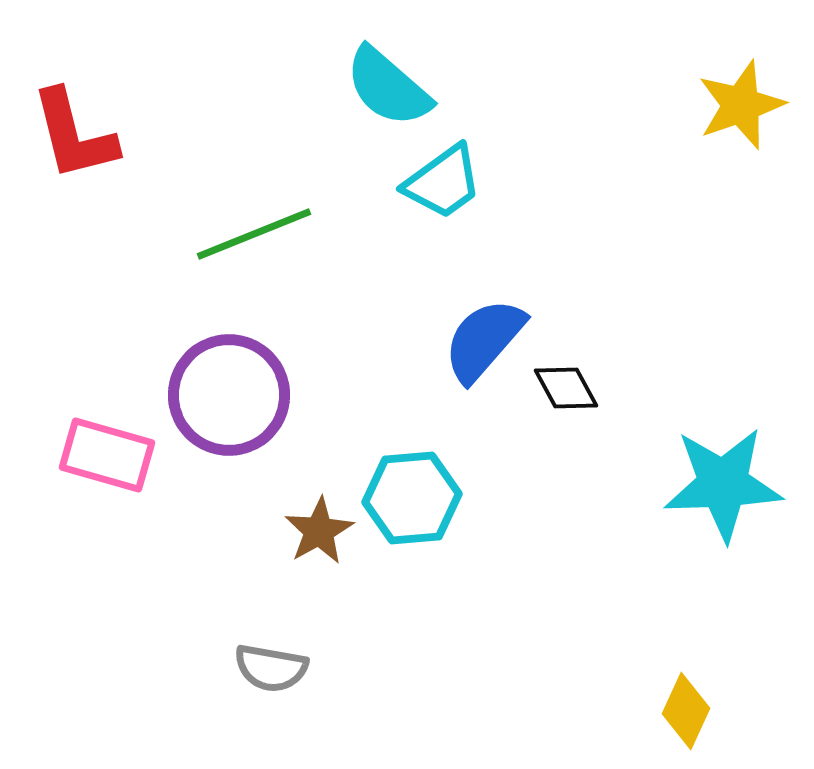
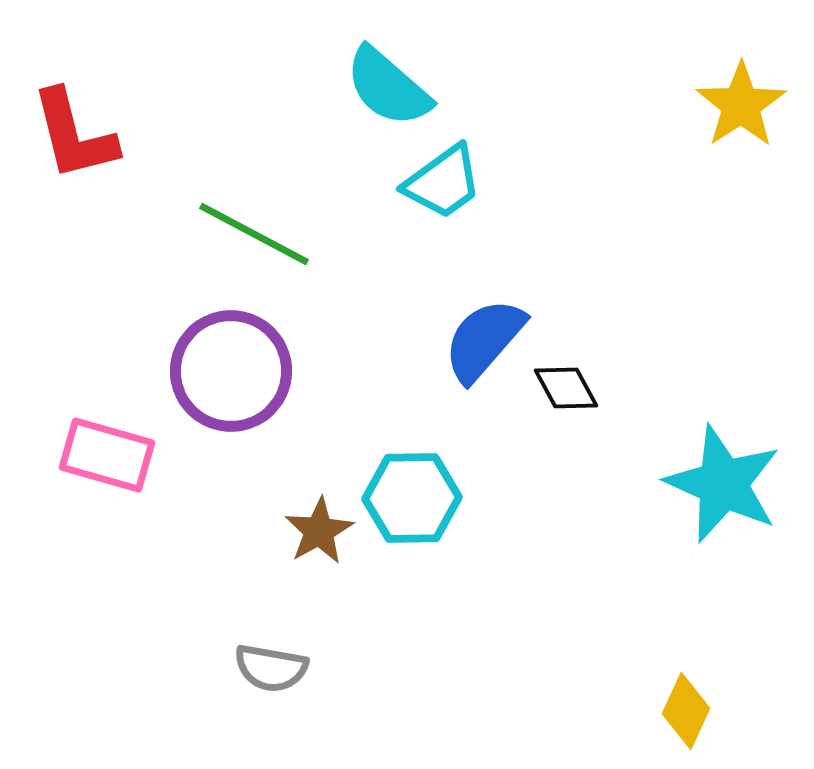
yellow star: rotated 14 degrees counterclockwise
green line: rotated 50 degrees clockwise
purple circle: moved 2 px right, 24 px up
cyan star: rotated 26 degrees clockwise
cyan hexagon: rotated 4 degrees clockwise
